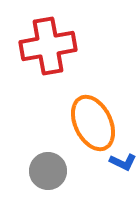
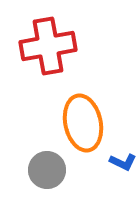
orange ellipse: moved 10 px left; rotated 14 degrees clockwise
gray circle: moved 1 px left, 1 px up
